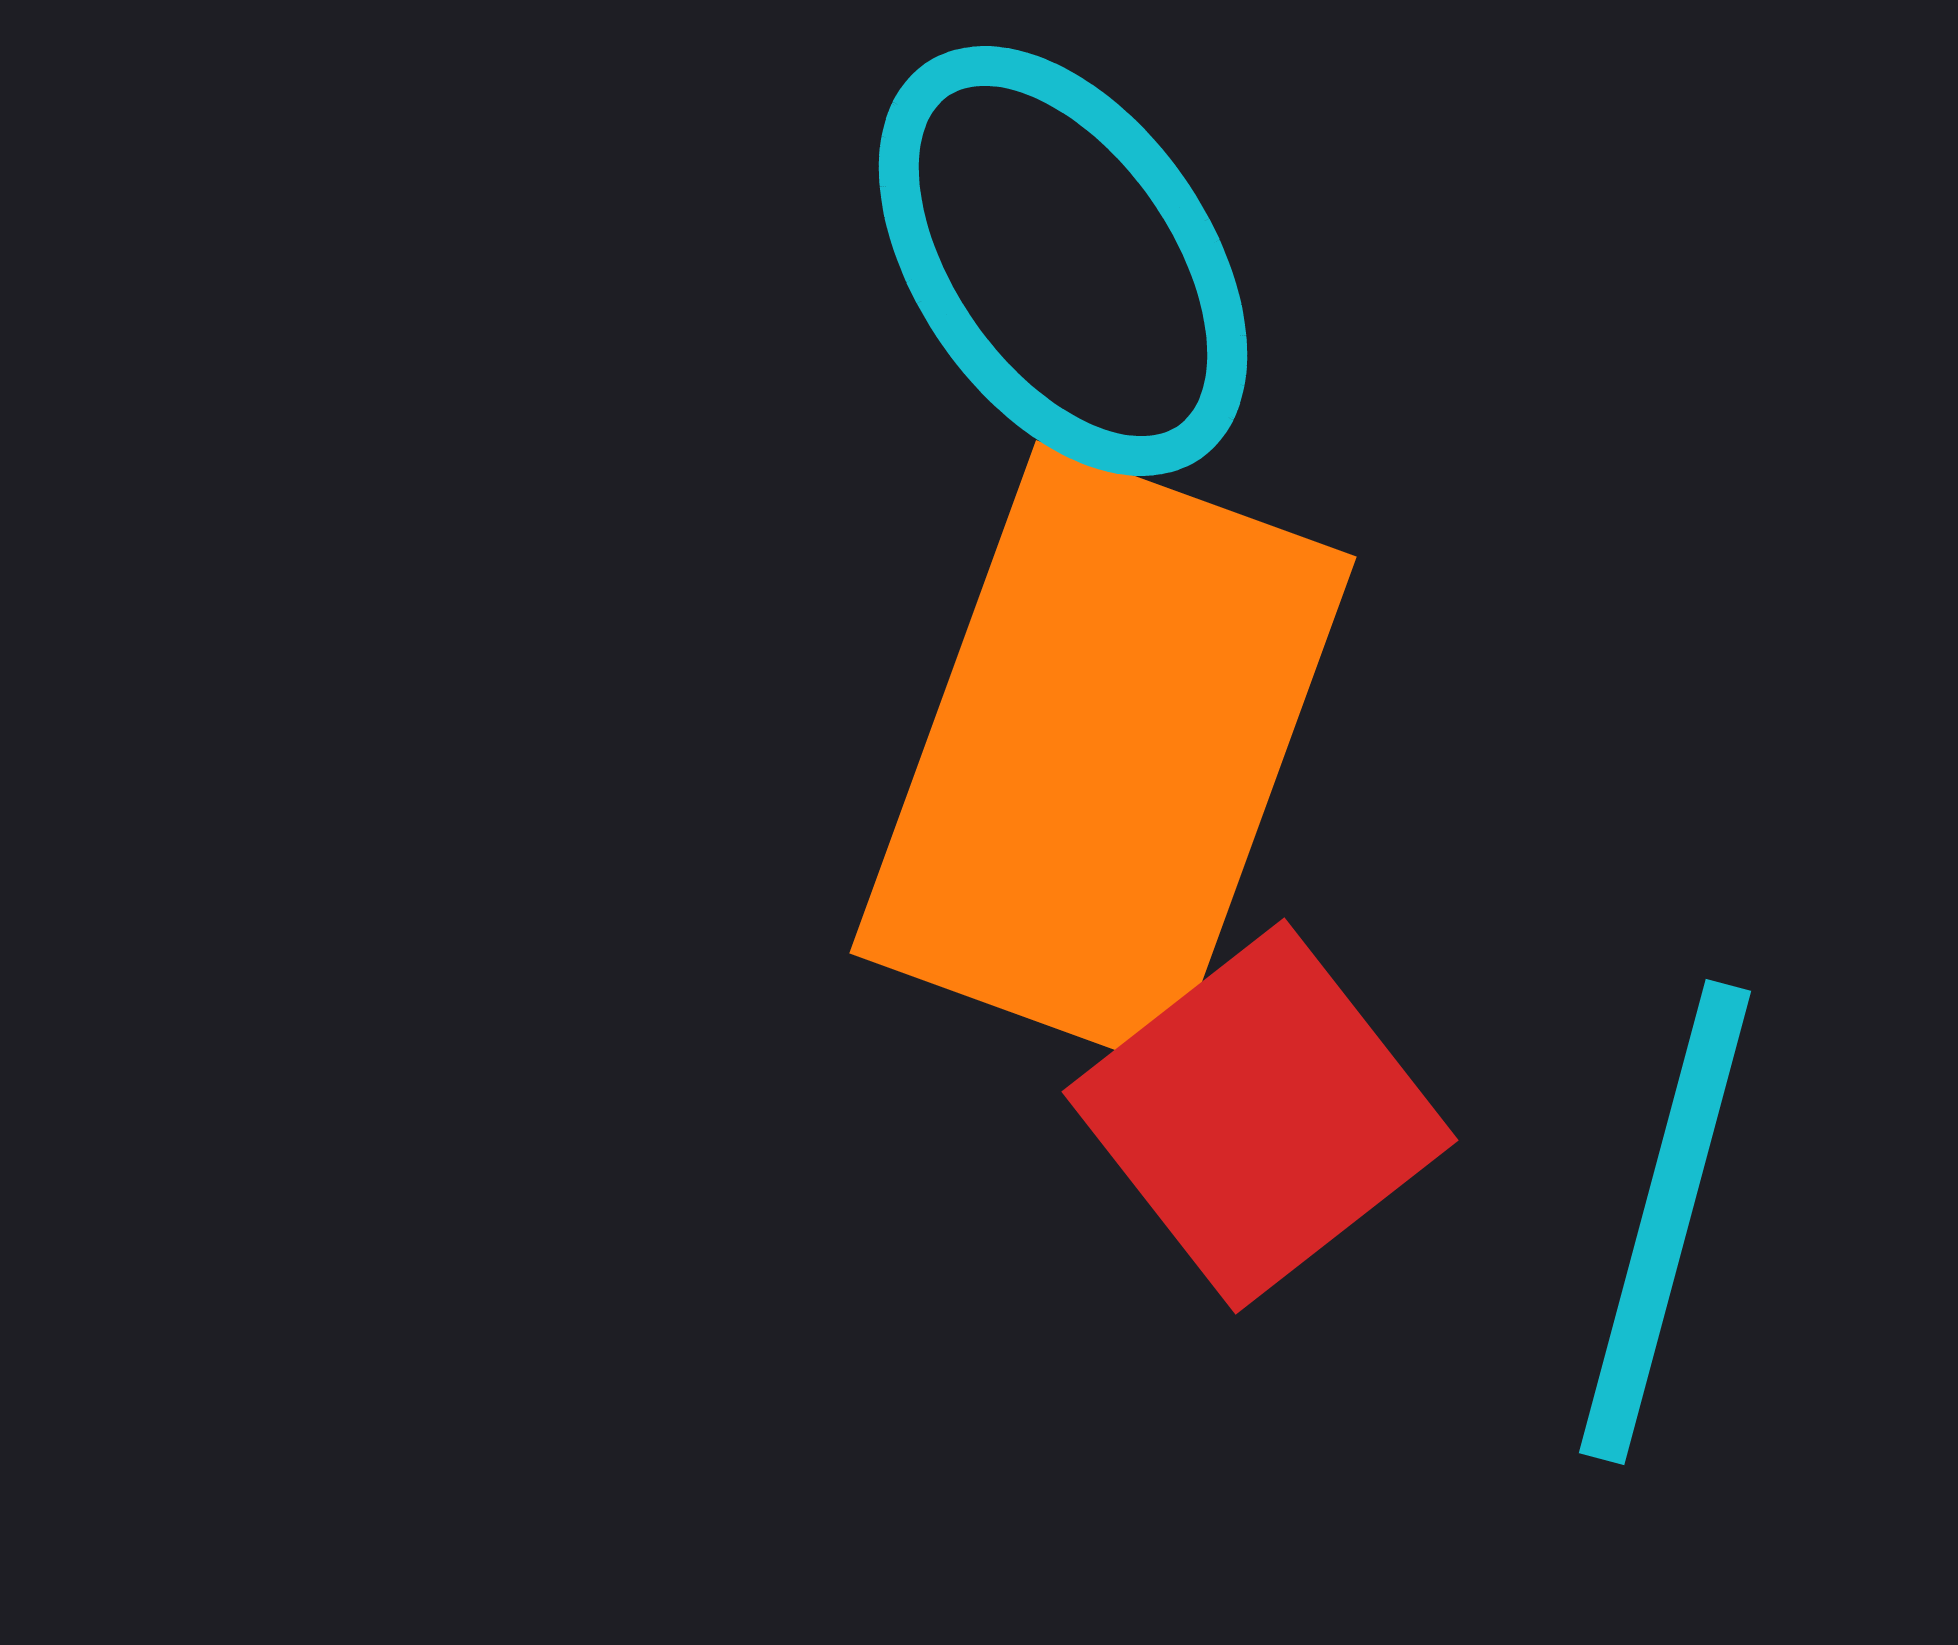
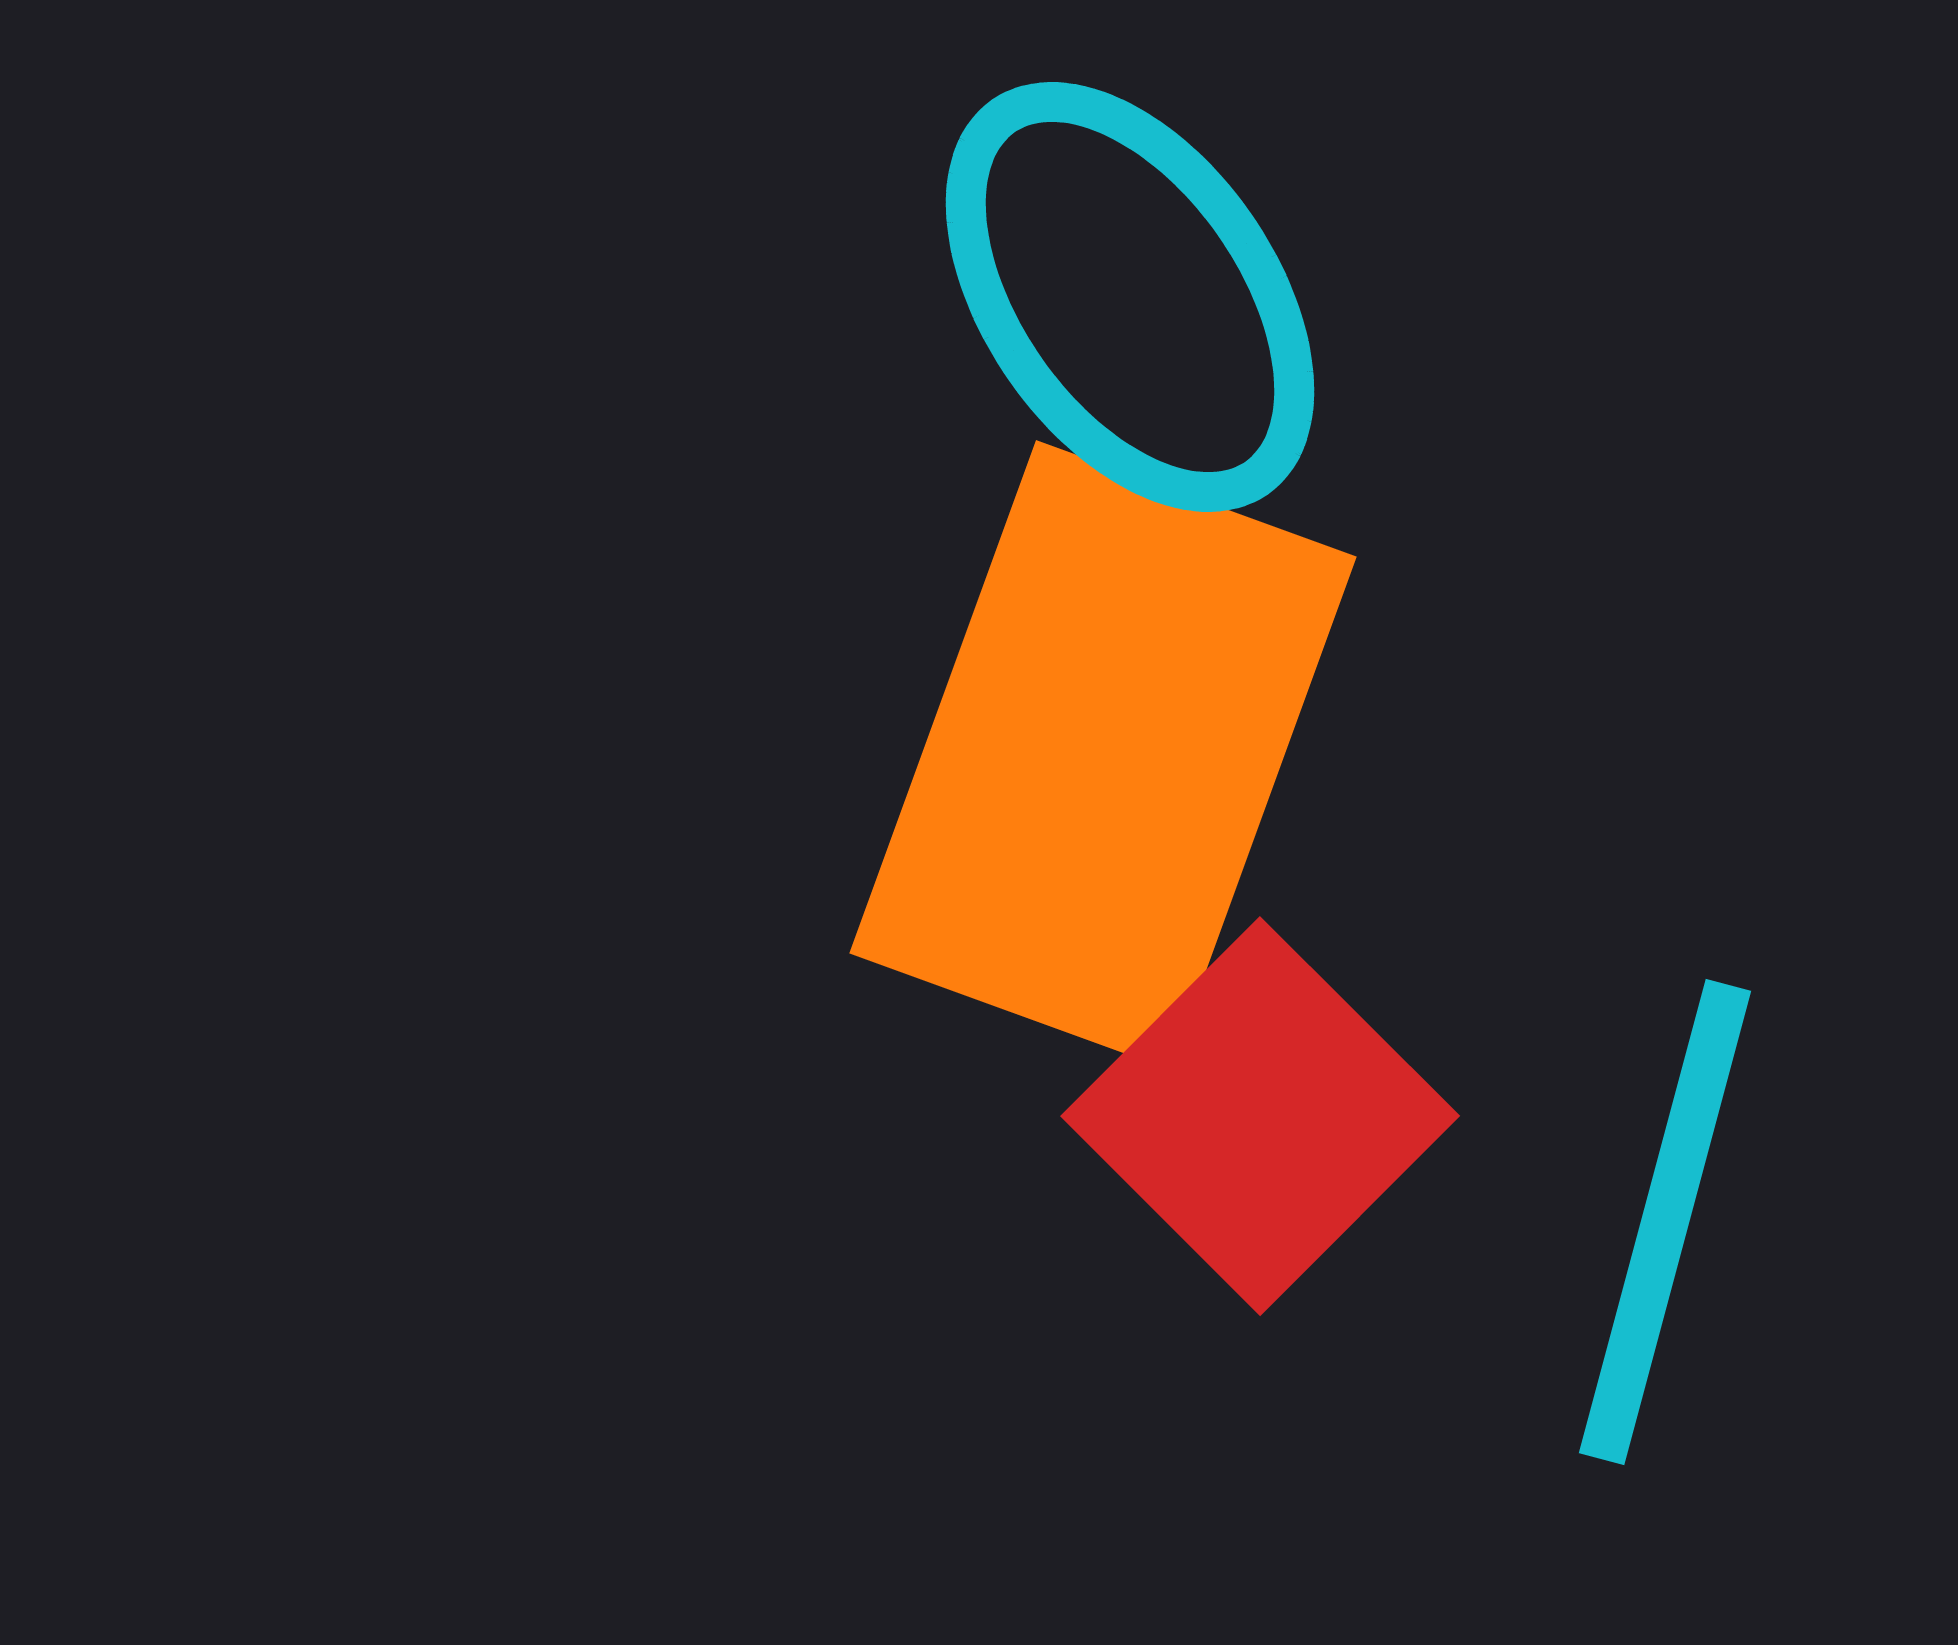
cyan ellipse: moved 67 px right, 36 px down
red square: rotated 7 degrees counterclockwise
